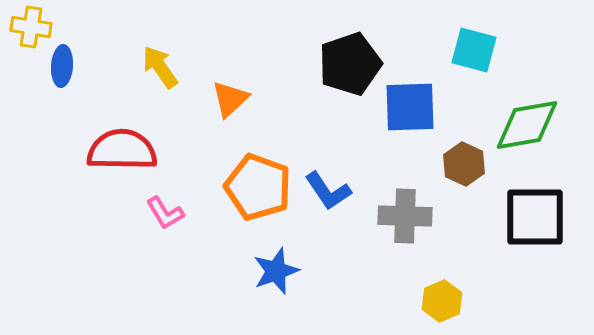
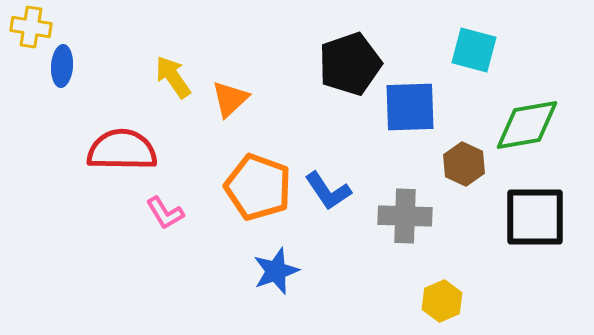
yellow arrow: moved 13 px right, 10 px down
